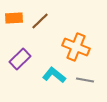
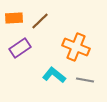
purple rectangle: moved 11 px up; rotated 10 degrees clockwise
